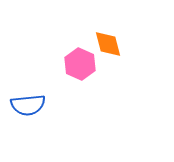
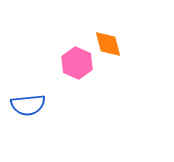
pink hexagon: moved 3 px left, 1 px up
